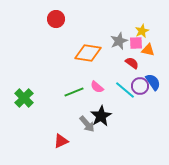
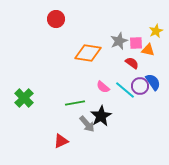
yellow star: moved 14 px right
pink semicircle: moved 6 px right
green line: moved 1 px right, 11 px down; rotated 12 degrees clockwise
